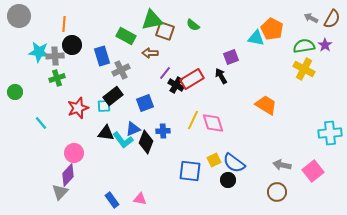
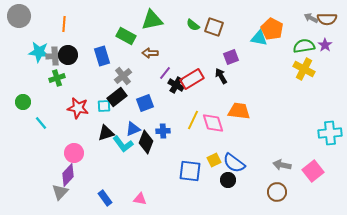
brown semicircle at (332, 19): moved 5 px left; rotated 60 degrees clockwise
brown square at (165, 31): moved 49 px right, 4 px up
cyan triangle at (256, 38): moved 3 px right
black circle at (72, 45): moved 4 px left, 10 px down
gray cross at (121, 70): moved 2 px right, 6 px down; rotated 12 degrees counterclockwise
green circle at (15, 92): moved 8 px right, 10 px down
black rectangle at (113, 96): moved 4 px right, 1 px down
orange trapezoid at (266, 105): moved 27 px left, 6 px down; rotated 25 degrees counterclockwise
red star at (78, 108): rotated 30 degrees clockwise
black triangle at (106, 133): rotated 24 degrees counterclockwise
cyan L-shape at (123, 140): moved 4 px down
blue rectangle at (112, 200): moved 7 px left, 2 px up
